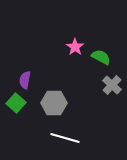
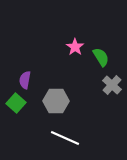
green semicircle: rotated 30 degrees clockwise
gray hexagon: moved 2 px right, 2 px up
white line: rotated 8 degrees clockwise
